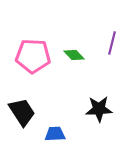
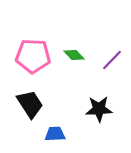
purple line: moved 17 px down; rotated 30 degrees clockwise
black trapezoid: moved 8 px right, 8 px up
